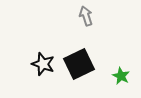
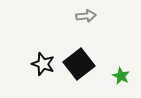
gray arrow: rotated 102 degrees clockwise
black square: rotated 12 degrees counterclockwise
